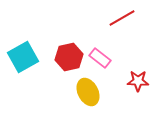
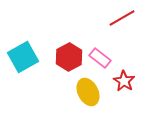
red hexagon: rotated 16 degrees counterclockwise
red star: moved 14 px left; rotated 30 degrees clockwise
